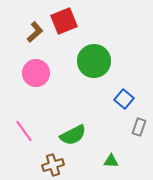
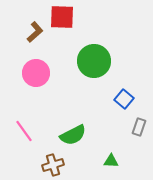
red square: moved 2 px left, 4 px up; rotated 24 degrees clockwise
